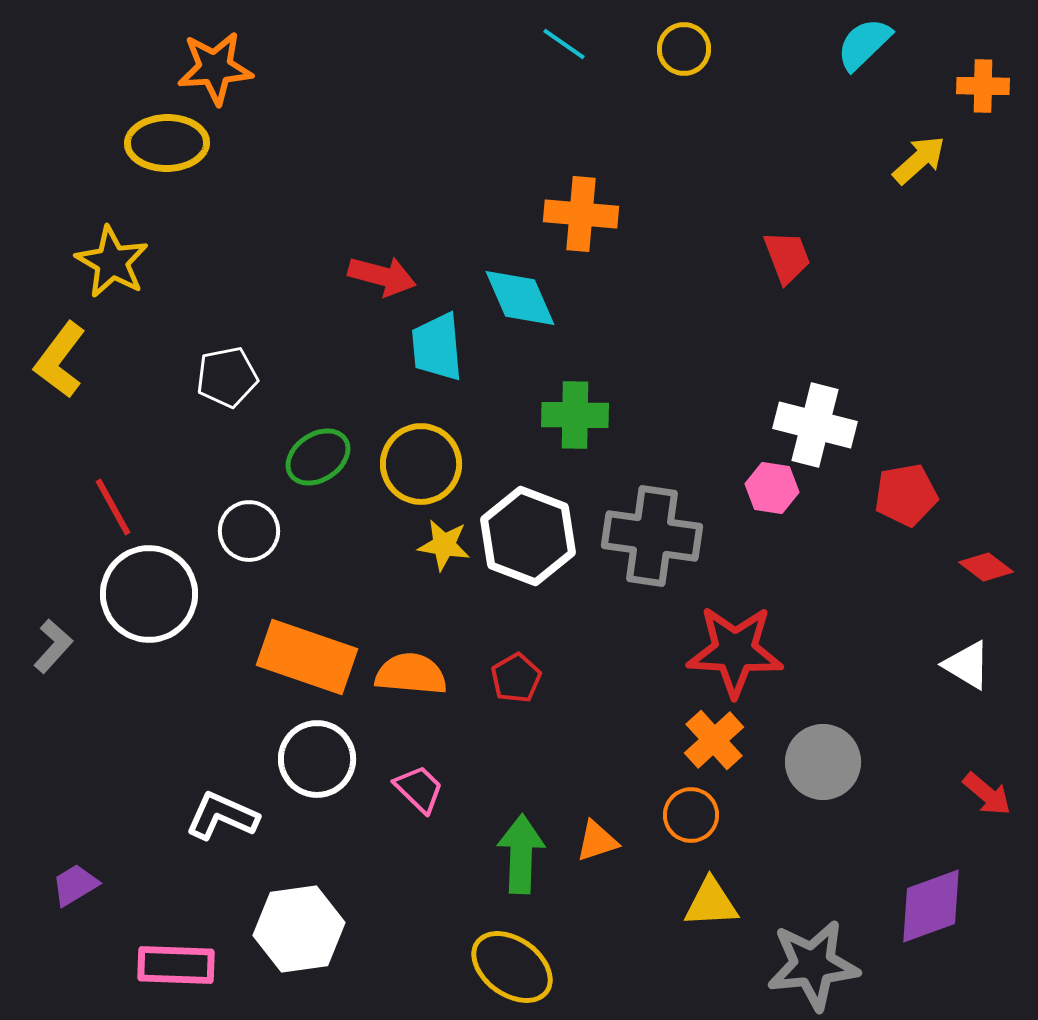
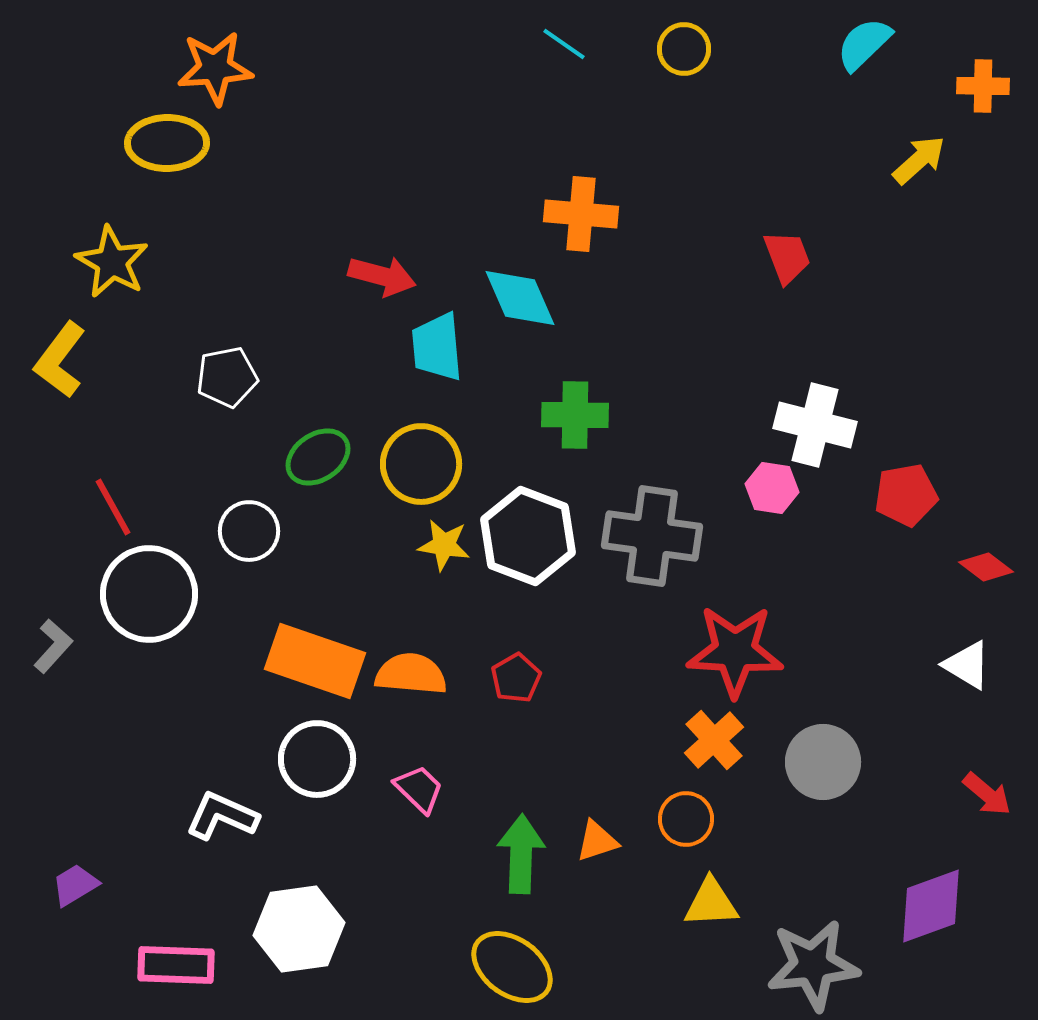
orange rectangle at (307, 657): moved 8 px right, 4 px down
orange circle at (691, 815): moved 5 px left, 4 px down
